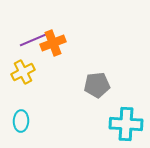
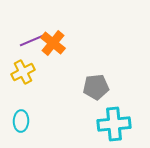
orange cross: rotated 30 degrees counterclockwise
gray pentagon: moved 1 px left, 2 px down
cyan cross: moved 12 px left; rotated 8 degrees counterclockwise
